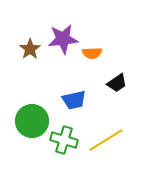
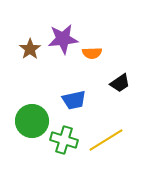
black trapezoid: moved 3 px right
